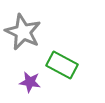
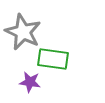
green rectangle: moved 9 px left, 6 px up; rotated 20 degrees counterclockwise
